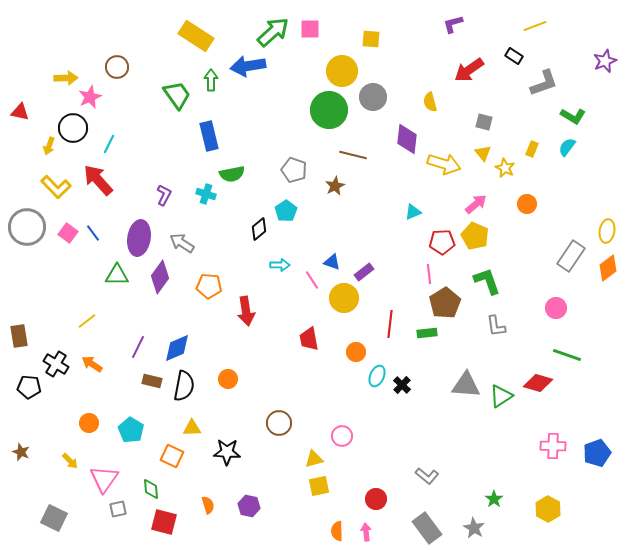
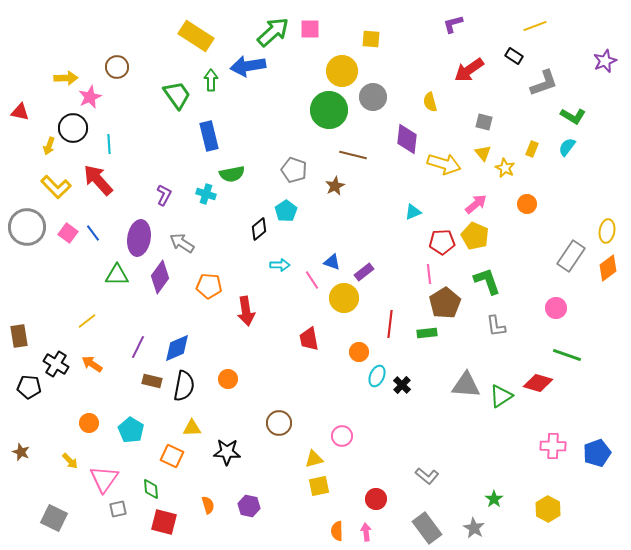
cyan line at (109, 144): rotated 30 degrees counterclockwise
orange circle at (356, 352): moved 3 px right
